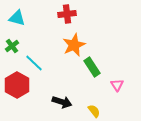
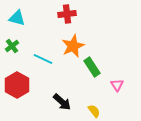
orange star: moved 1 px left, 1 px down
cyan line: moved 9 px right, 4 px up; rotated 18 degrees counterclockwise
black arrow: rotated 24 degrees clockwise
